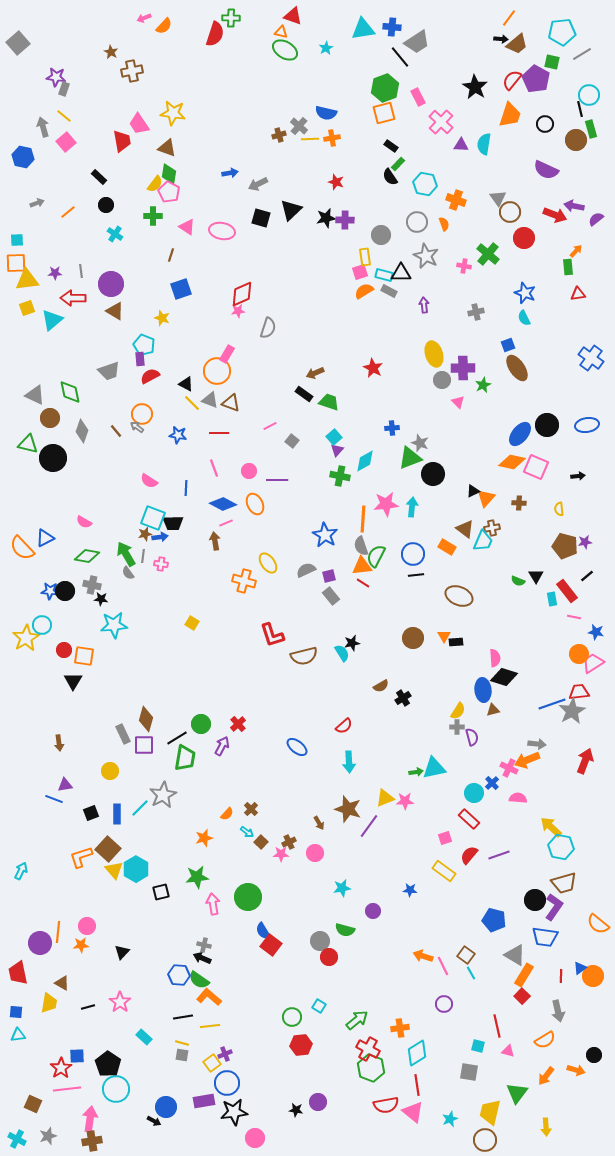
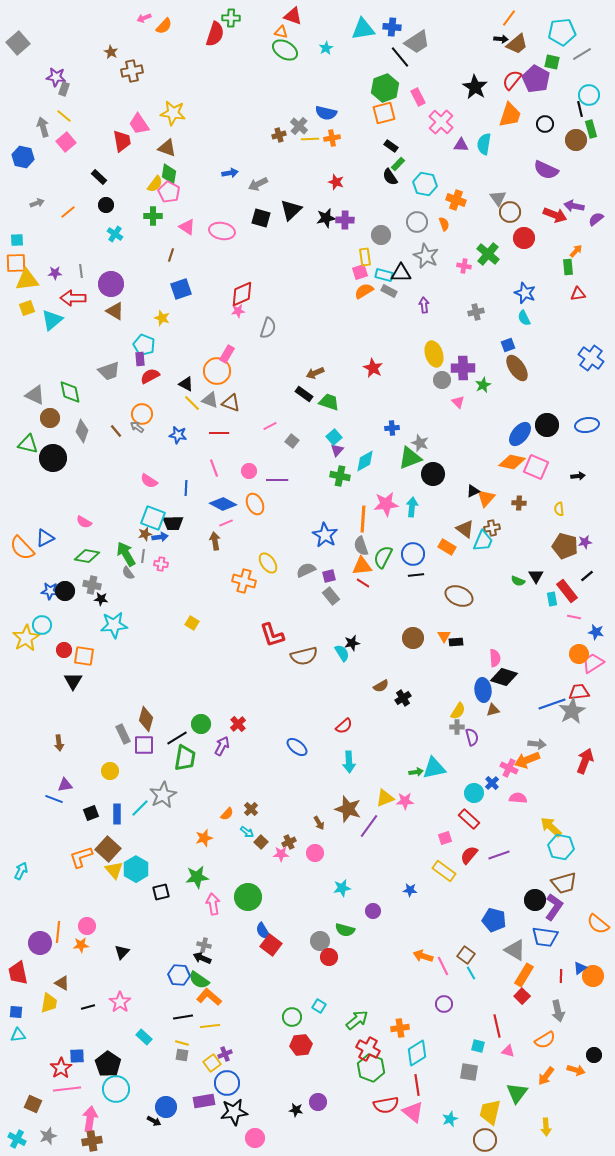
green semicircle at (376, 556): moved 7 px right, 1 px down
gray triangle at (515, 955): moved 5 px up
